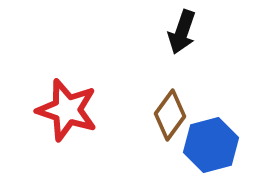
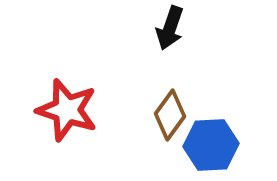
black arrow: moved 12 px left, 4 px up
blue hexagon: rotated 12 degrees clockwise
